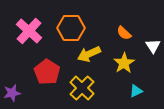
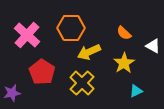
pink cross: moved 2 px left, 4 px down
white triangle: rotated 28 degrees counterclockwise
yellow arrow: moved 2 px up
red pentagon: moved 5 px left
yellow cross: moved 5 px up
